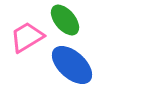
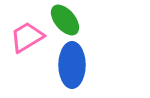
blue ellipse: rotated 48 degrees clockwise
